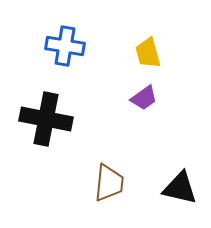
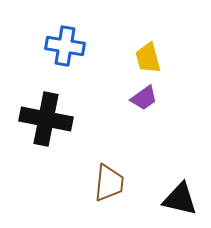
yellow trapezoid: moved 5 px down
black triangle: moved 11 px down
